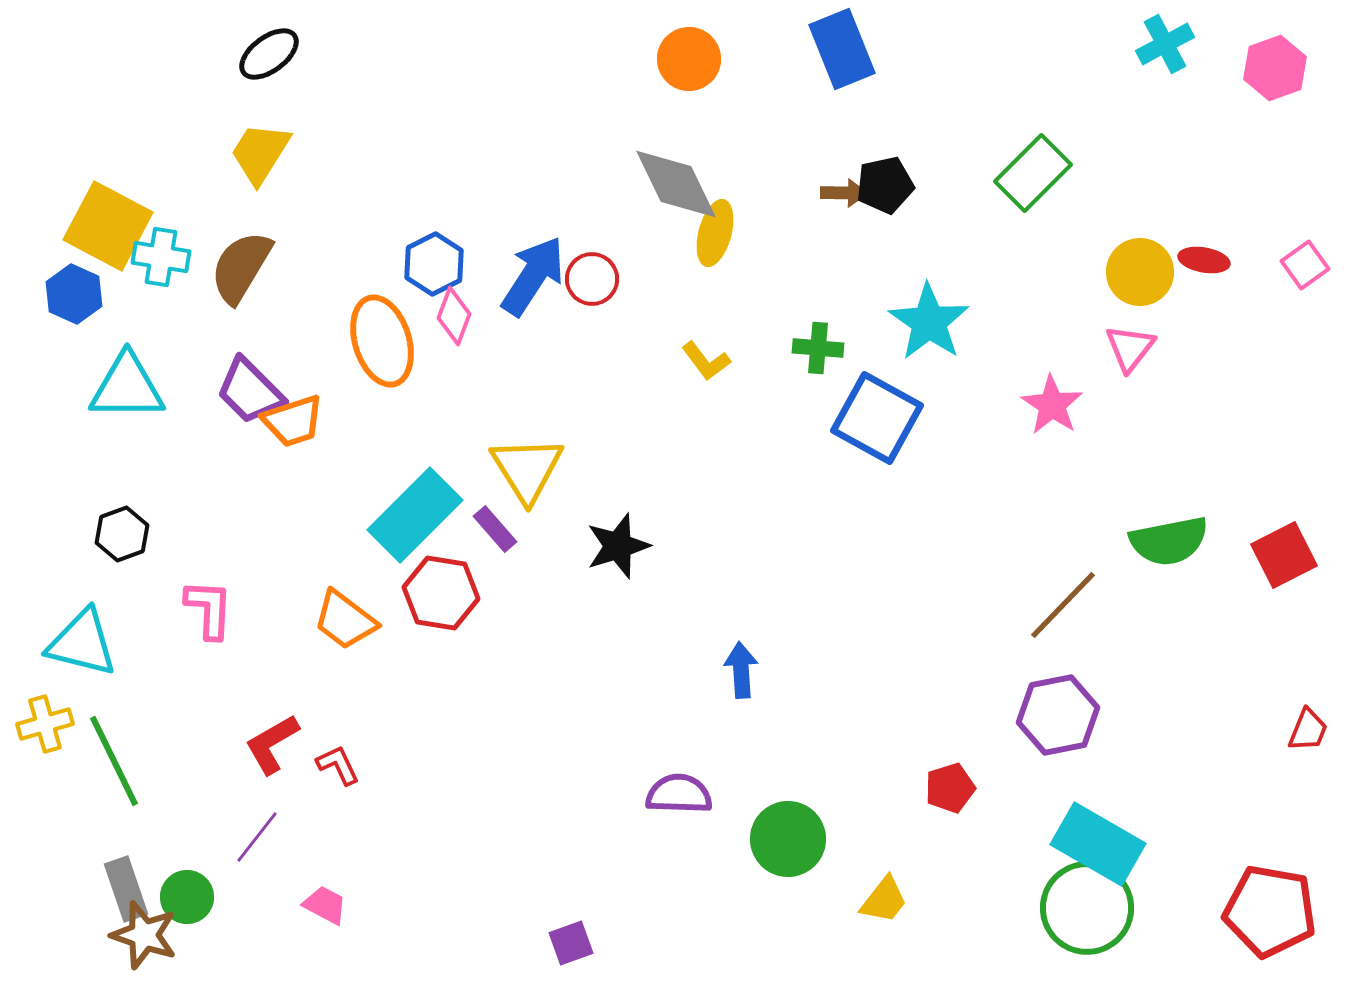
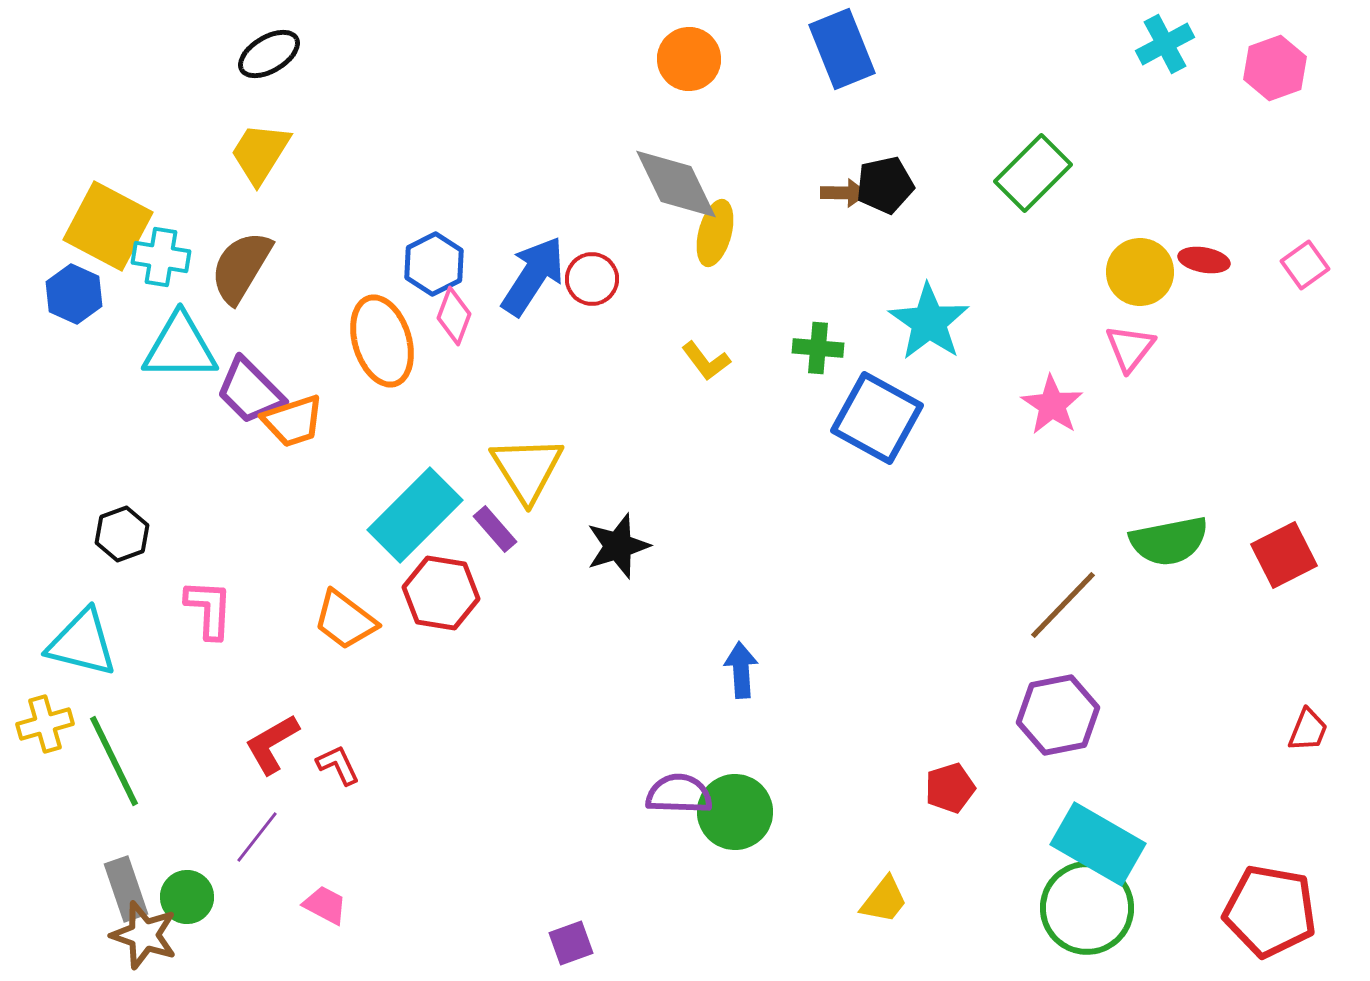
black ellipse at (269, 54): rotated 6 degrees clockwise
cyan triangle at (127, 387): moved 53 px right, 40 px up
green circle at (788, 839): moved 53 px left, 27 px up
